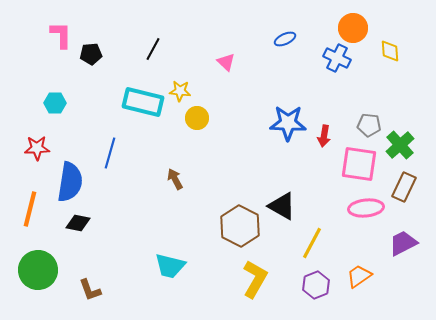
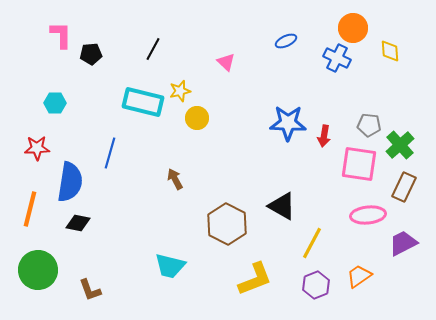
blue ellipse: moved 1 px right, 2 px down
yellow star: rotated 20 degrees counterclockwise
pink ellipse: moved 2 px right, 7 px down
brown hexagon: moved 13 px left, 2 px up
yellow L-shape: rotated 39 degrees clockwise
